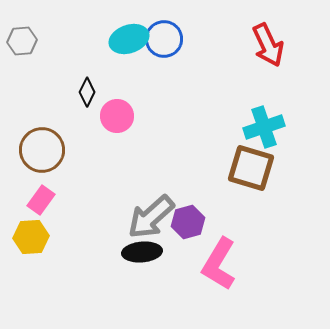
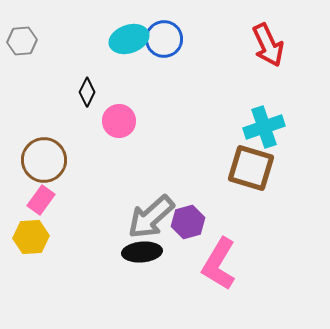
pink circle: moved 2 px right, 5 px down
brown circle: moved 2 px right, 10 px down
